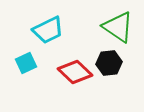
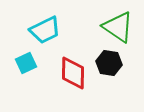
cyan trapezoid: moved 3 px left
black hexagon: rotated 15 degrees clockwise
red diamond: moved 2 px left, 1 px down; rotated 48 degrees clockwise
